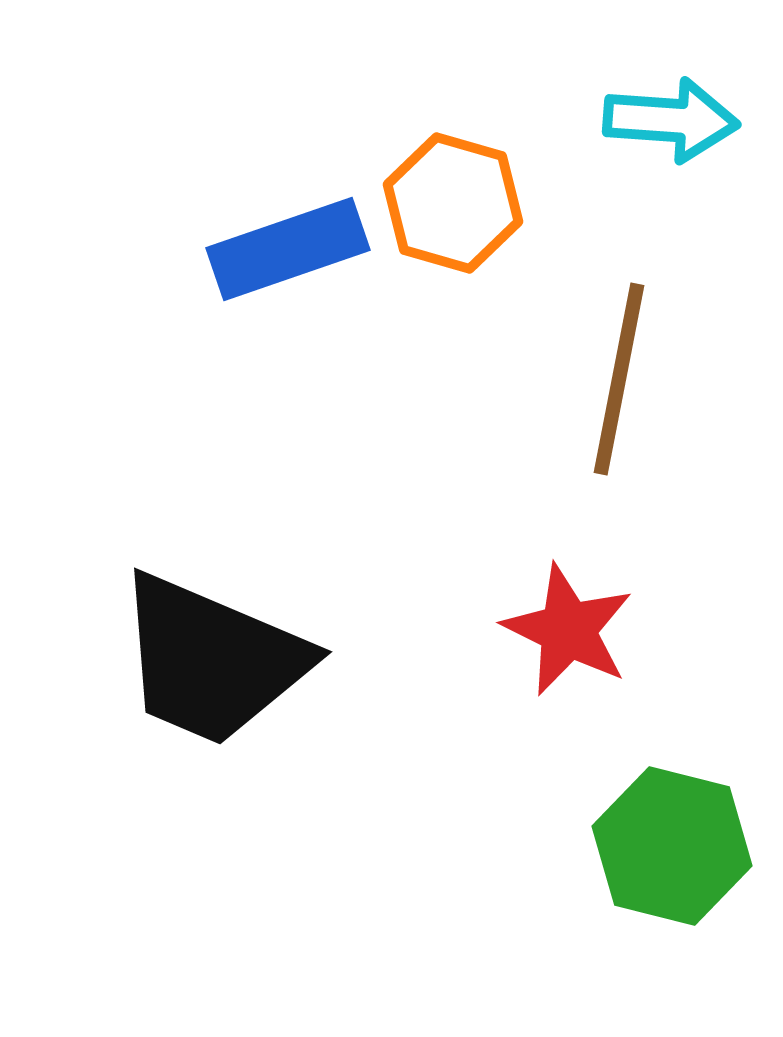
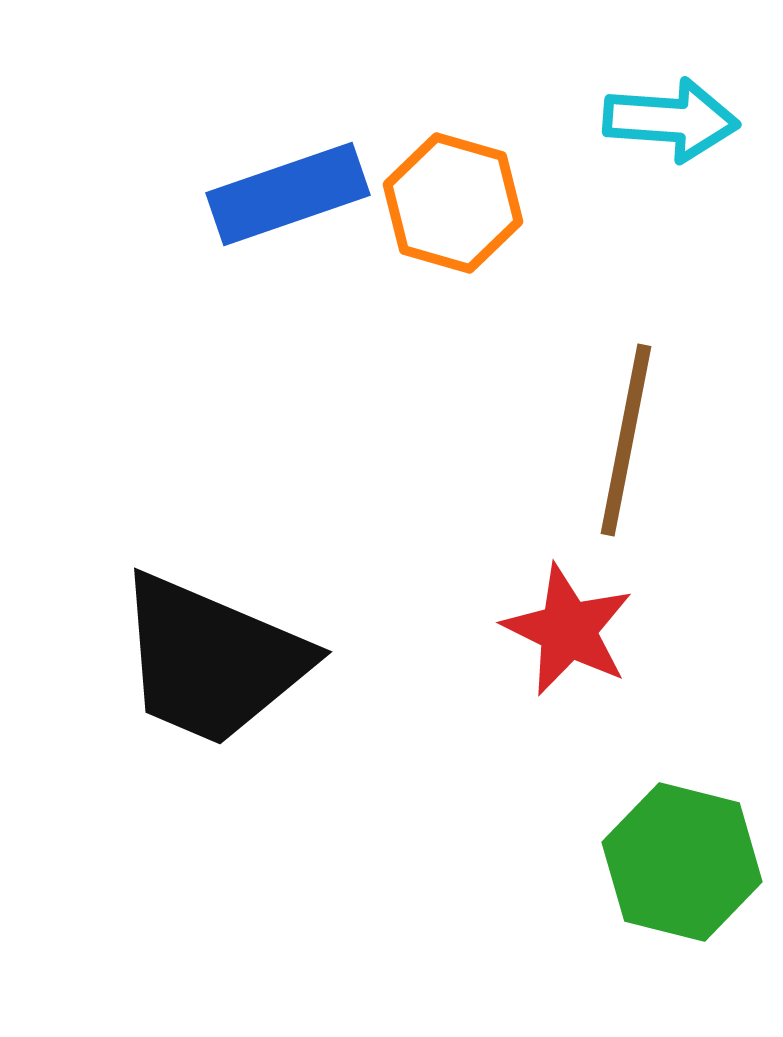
blue rectangle: moved 55 px up
brown line: moved 7 px right, 61 px down
green hexagon: moved 10 px right, 16 px down
